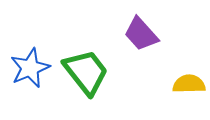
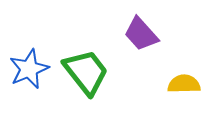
blue star: moved 1 px left, 1 px down
yellow semicircle: moved 5 px left
